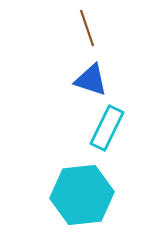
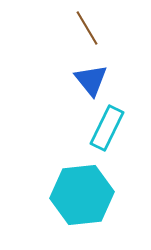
brown line: rotated 12 degrees counterclockwise
blue triangle: rotated 33 degrees clockwise
